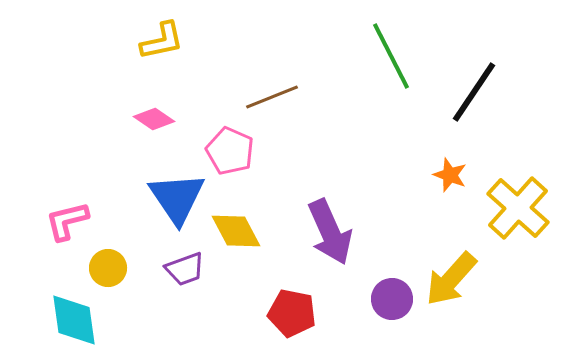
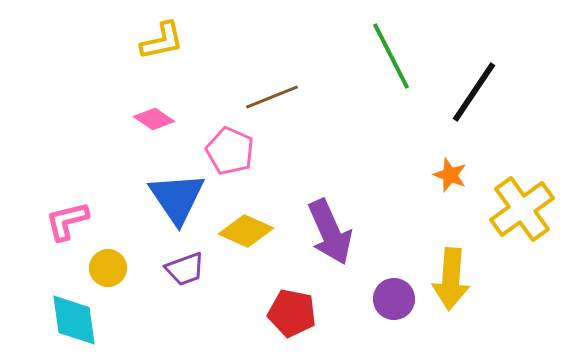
yellow cross: moved 4 px right, 1 px down; rotated 12 degrees clockwise
yellow diamond: moved 10 px right; rotated 38 degrees counterclockwise
yellow arrow: rotated 38 degrees counterclockwise
purple circle: moved 2 px right
